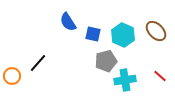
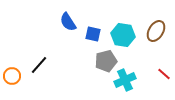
brown ellipse: rotated 75 degrees clockwise
cyan hexagon: rotated 15 degrees counterclockwise
black line: moved 1 px right, 2 px down
red line: moved 4 px right, 2 px up
cyan cross: rotated 15 degrees counterclockwise
